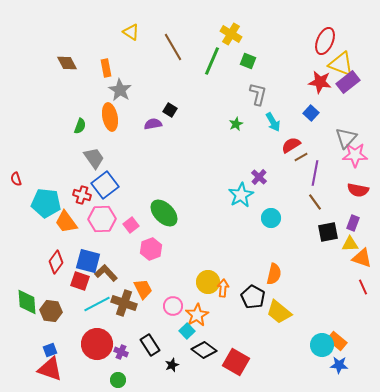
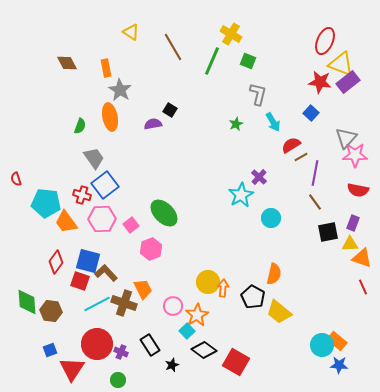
red triangle at (50, 369): moved 22 px right; rotated 44 degrees clockwise
